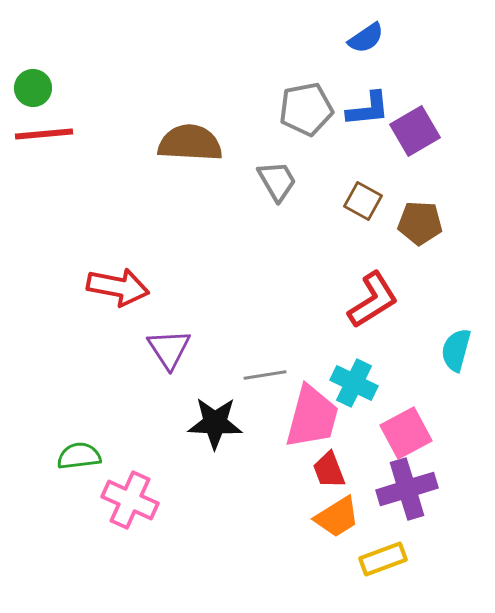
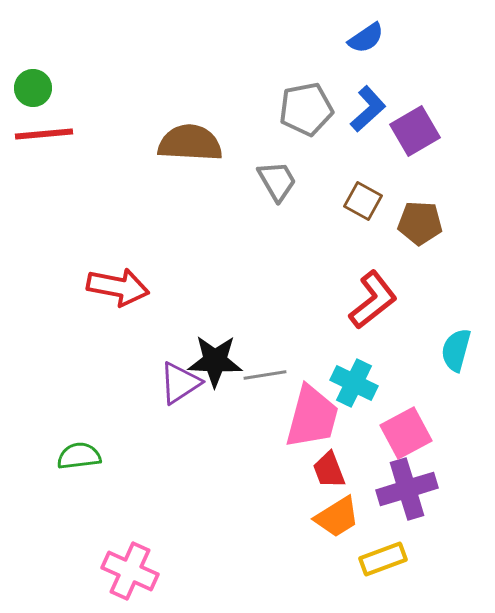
blue L-shape: rotated 36 degrees counterclockwise
red L-shape: rotated 6 degrees counterclockwise
purple triangle: moved 11 px right, 34 px down; rotated 30 degrees clockwise
black star: moved 62 px up
pink cross: moved 71 px down
